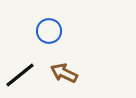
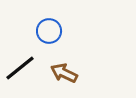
black line: moved 7 px up
